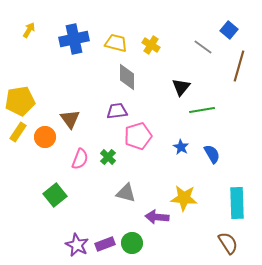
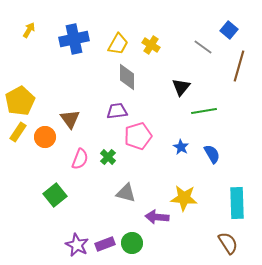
yellow trapezoid: moved 2 px right, 1 px down; rotated 105 degrees clockwise
yellow pentagon: rotated 20 degrees counterclockwise
green line: moved 2 px right, 1 px down
